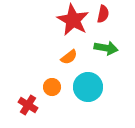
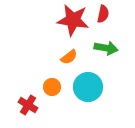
red star: rotated 20 degrees counterclockwise
